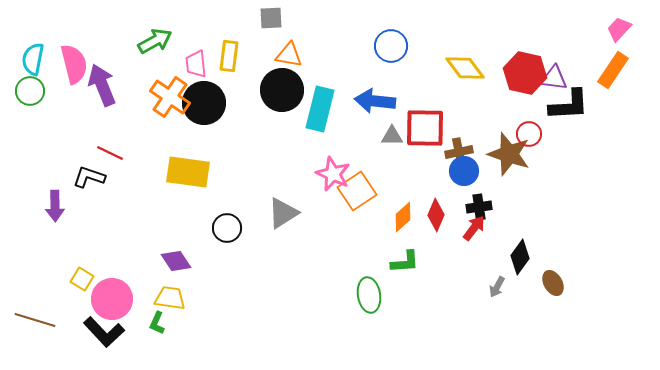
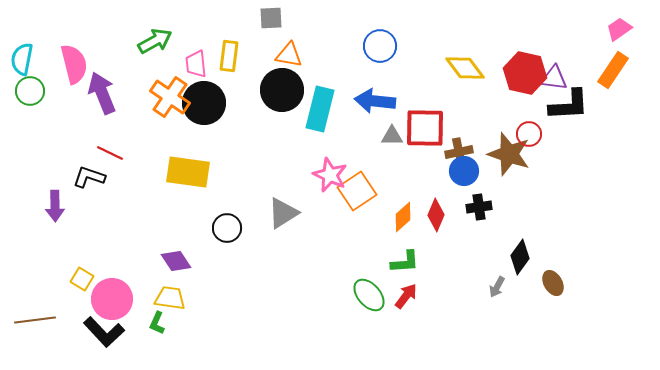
pink trapezoid at (619, 29): rotated 12 degrees clockwise
blue circle at (391, 46): moved 11 px left
cyan semicircle at (33, 59): moved 11 px left
purple arrow at (102, 85): moved 8 px down
pink star at (333, 174): moved 3 px left, 1 px down
red arrow at (474, 228): moved 68 px left, 68 px down
green ellipse at (369, 295): rotated 32 degrees counterclockwise
brown line at (35, 320): rotated 24 degrees counterclockwise
